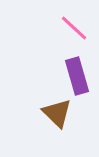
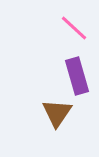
brown triangle: rotated 20 degrees clockwise
